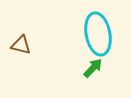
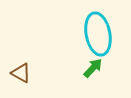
brown triangle: moved 28 px down; rotated 15 degrees clockwise
